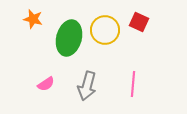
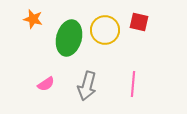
red square: rotated 12 degrees counterclockwise
